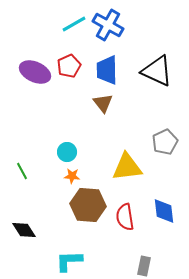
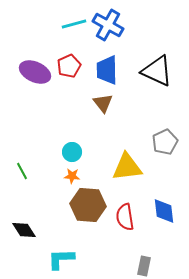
cyan line: rotated 15 degrees clockwise
cyan circle: moved 5 px right
cyan L-shape: moved 8 px left, 2 px up
